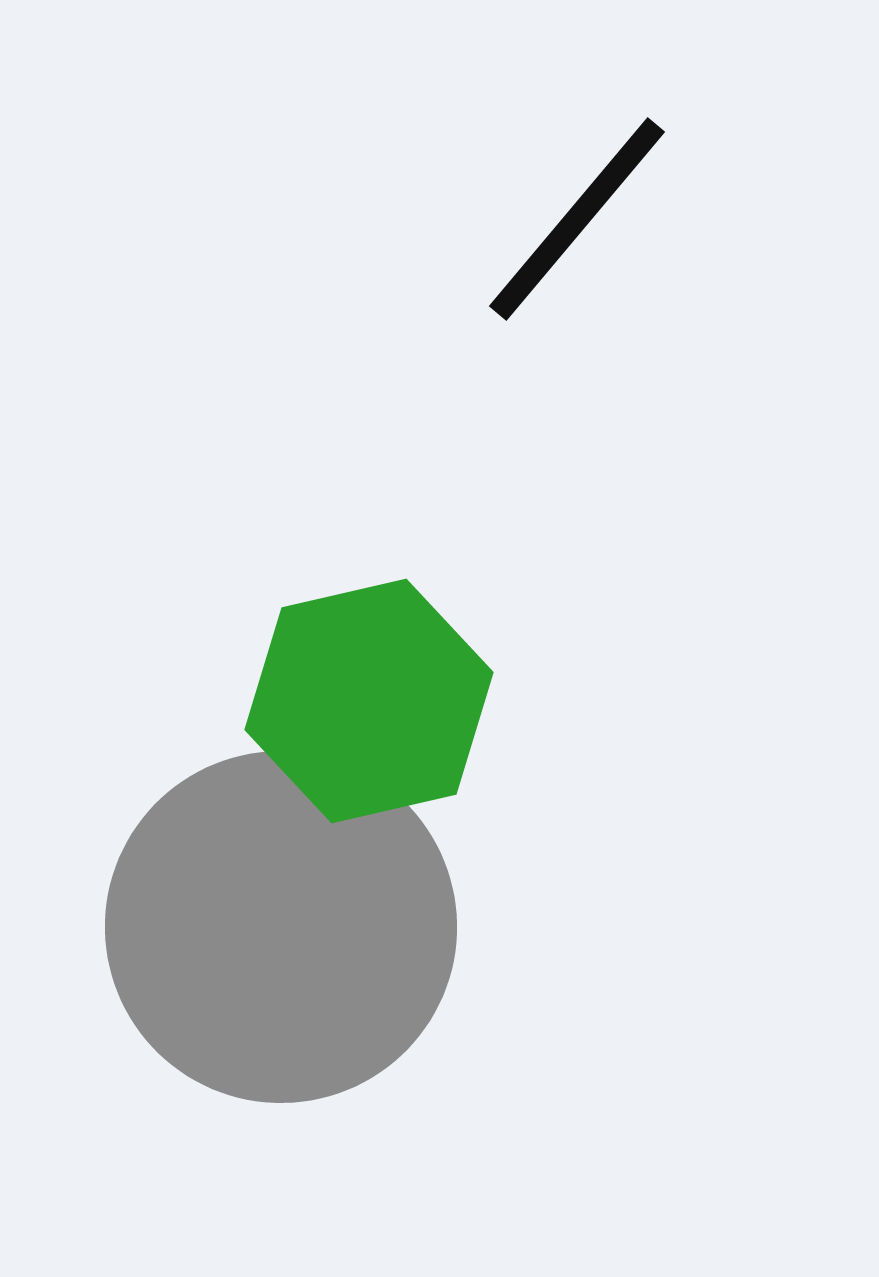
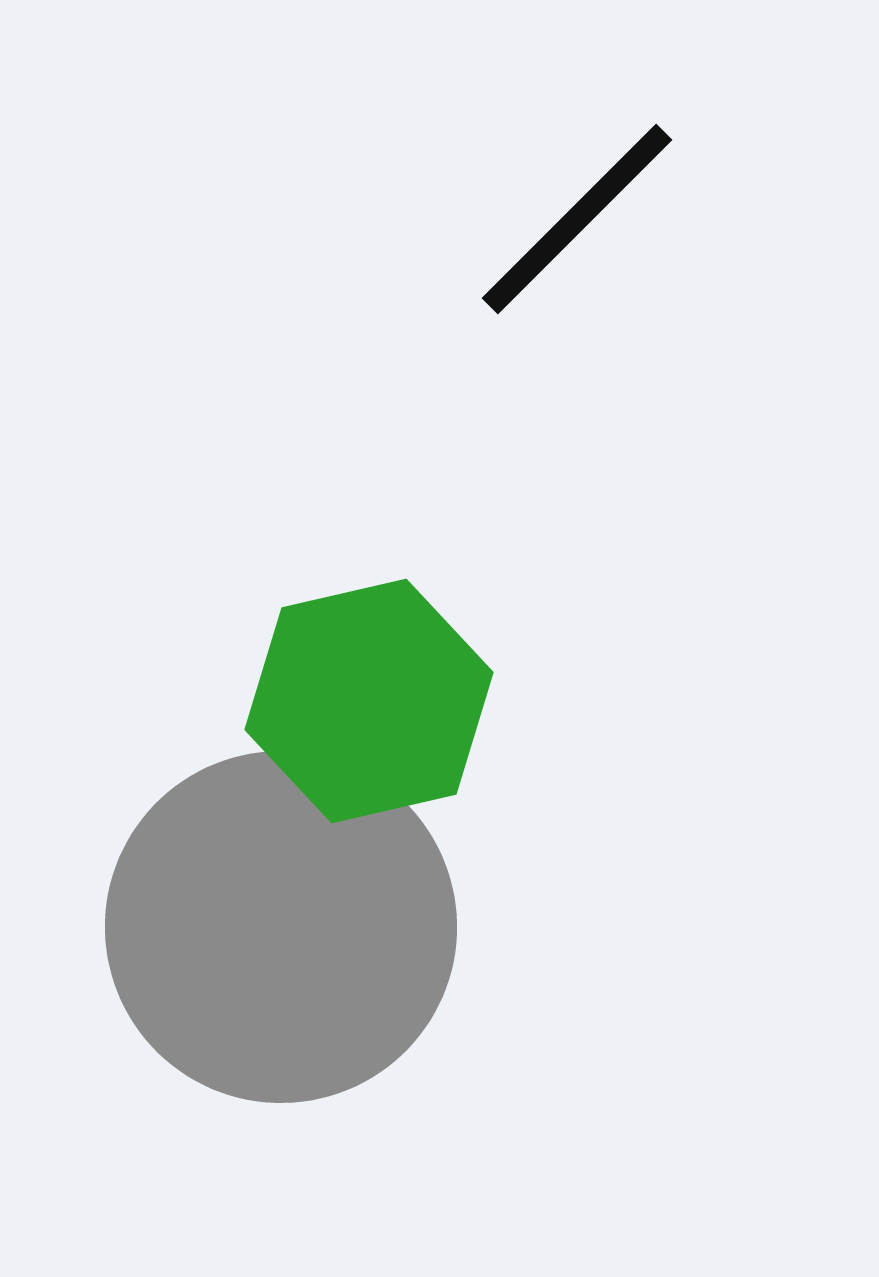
black line: rotated 5 degrees clockwise
